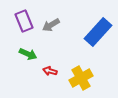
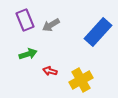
purple rectangle: moved 1 px right, 1 px up
green arrow: rotated 42 degrees counterclockwise
yellow cross: moved 2 px down
